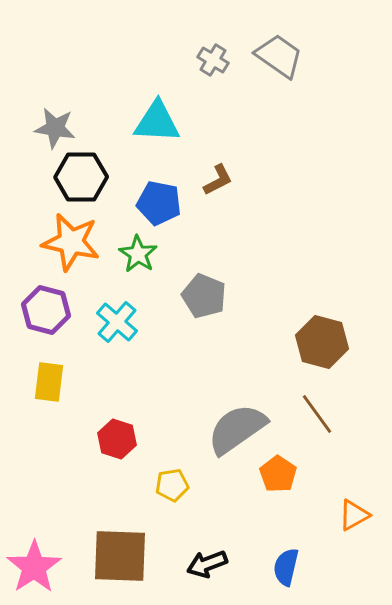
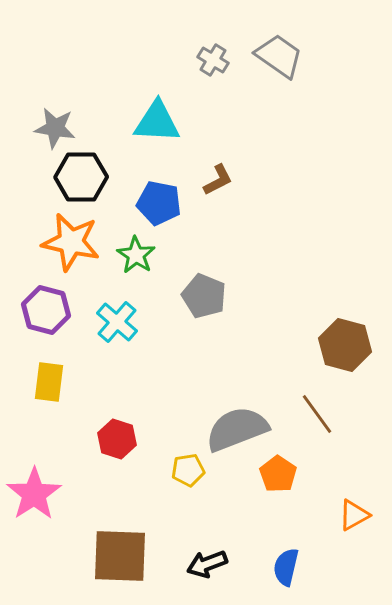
green star: moved 2 px left, 1 px down
brown hexagon: moved 23 px right, 3 px down
gray semicircle: rotated 14 degrees clockwise
yellow pentagon: moved 16 px right, 15 px up
pink star: moved 73 px up
